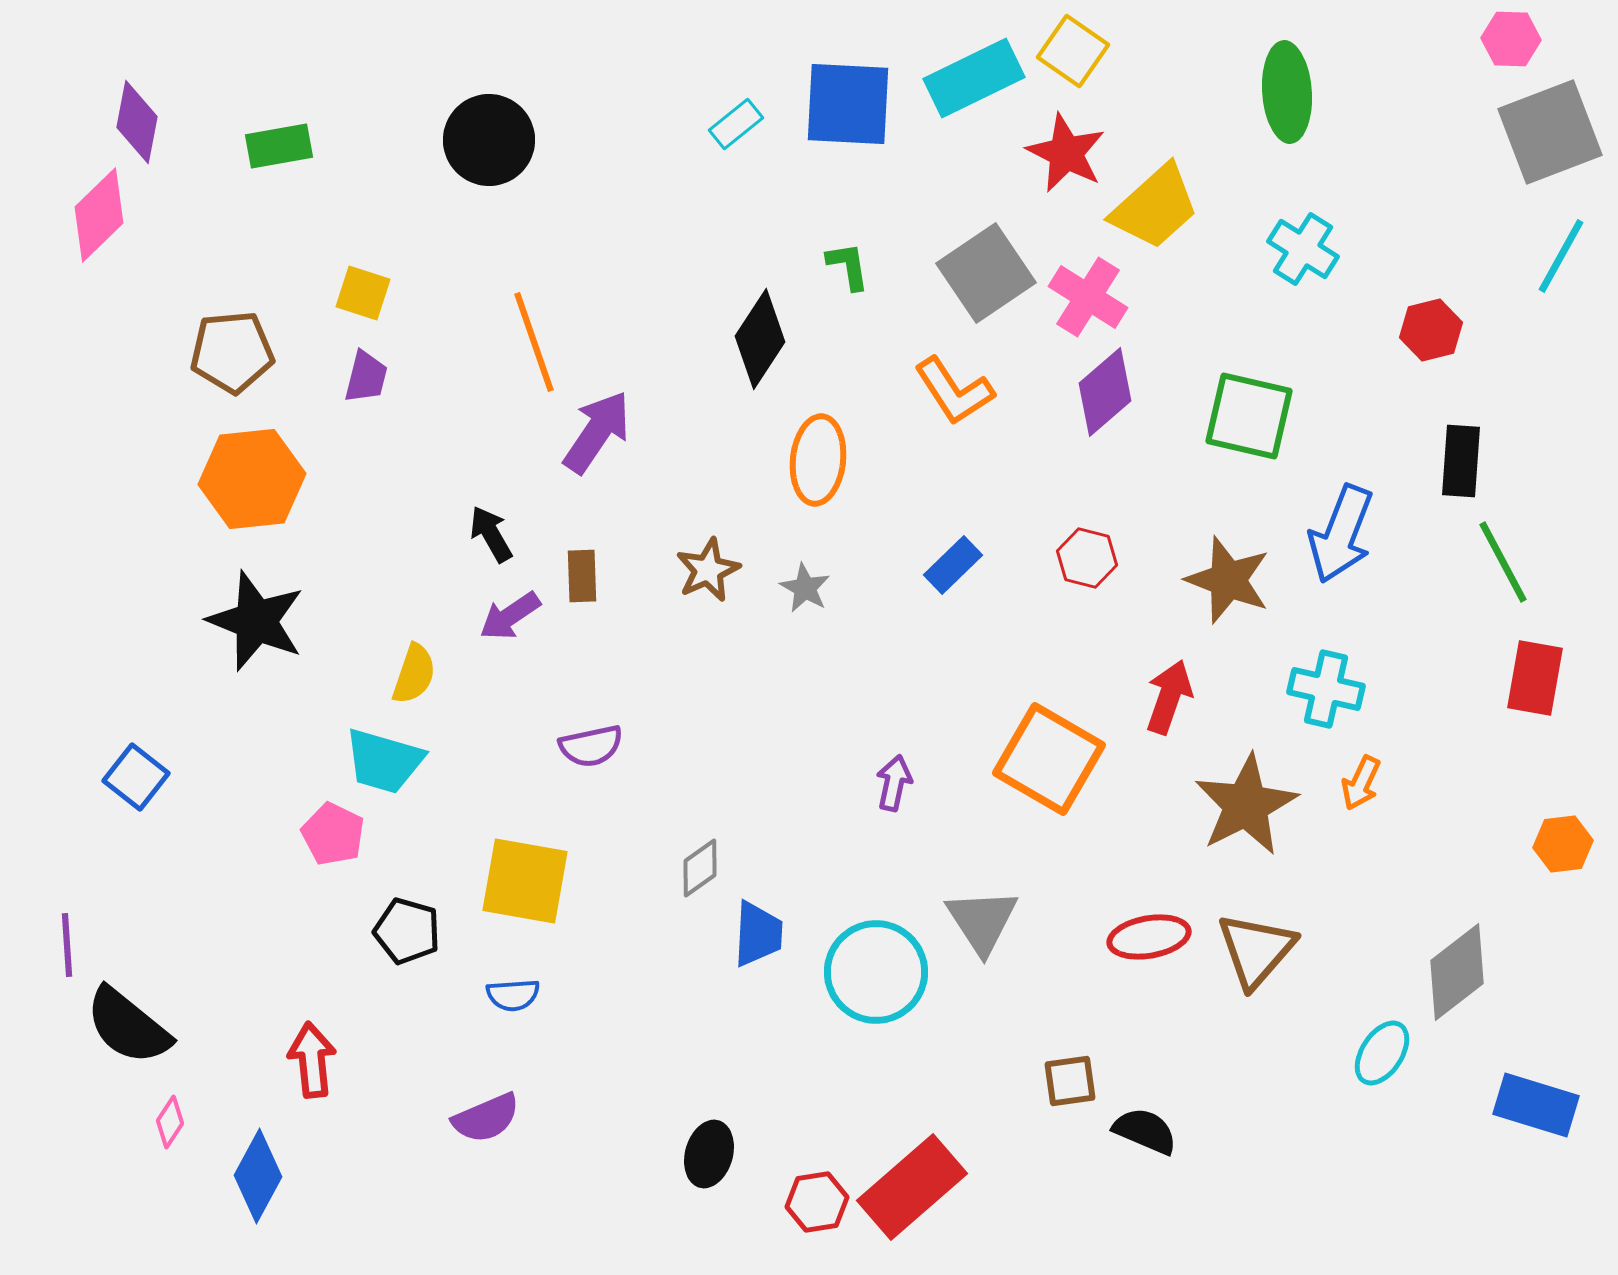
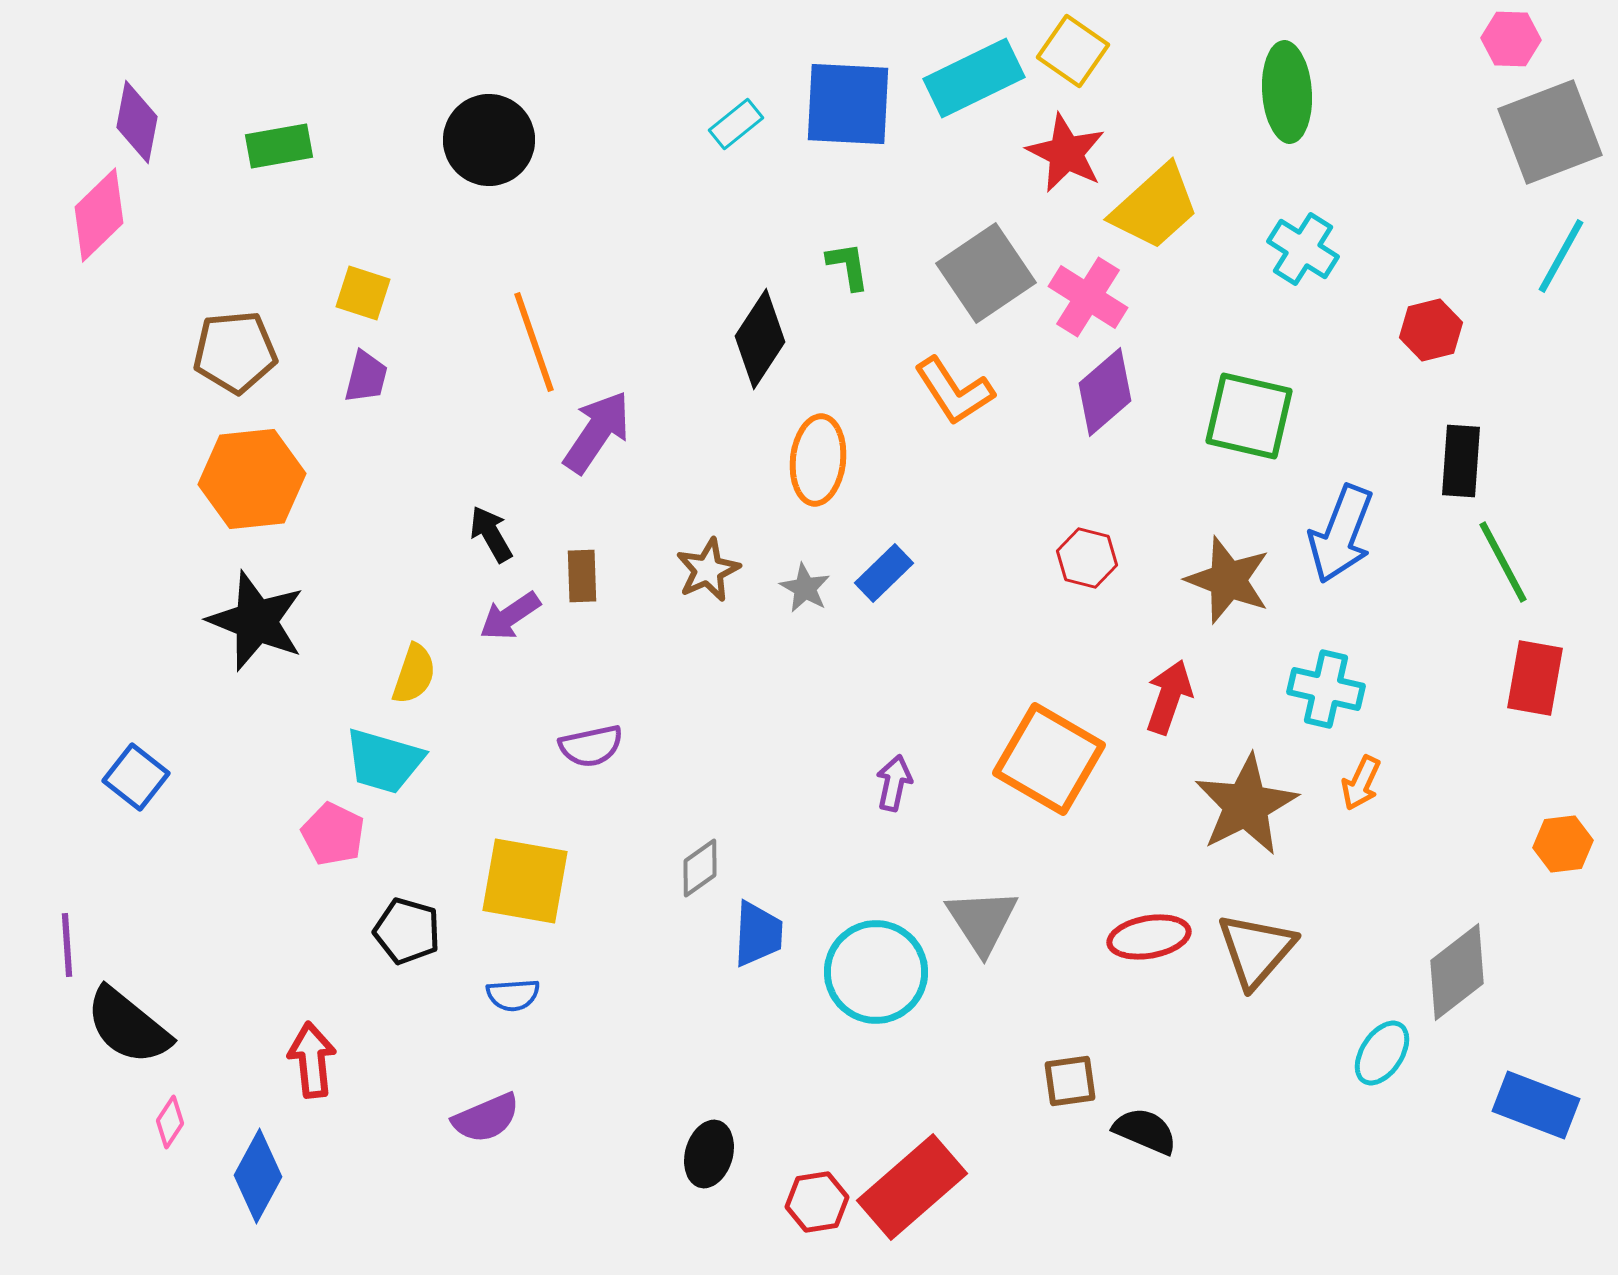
brown pentagon at (232, 352): moved 3 px right
blue rectangle at (953, 565): moved 69 px left, 8 px down
blue rectangle at (1536, 1105): rotated 4 degrees clockwise
